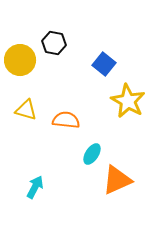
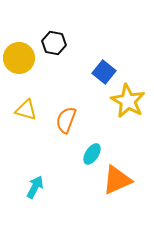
yellow circle: moved 1 px left, 2 px up
blue square: moved 8 px down
orange semicircle: rotated 76 degrees counterclockwise
